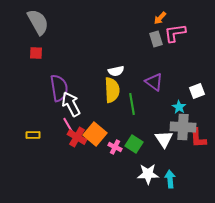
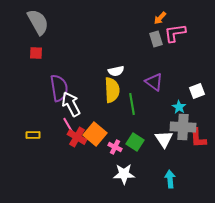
green square: moved 1 px right, 2 px up
white star: moved 24 px left
